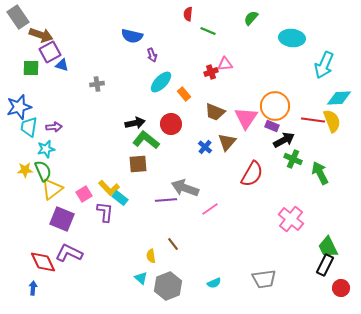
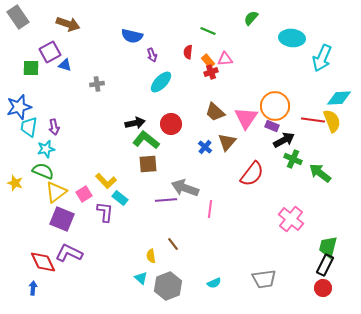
red semicircle at (188, 14): moved 38 px down
brown arrow at (41, 35): moved 27 px right, 11 px up
pink triangle at (225, 64): moved 5 px up
blue triangle at (62, 65): moved 3 px right
cyan arrow at (324, 65): moved 2 px left, 7 px up
orange rectangle at (184, 94): moved 24 px right, 33 px up
brown trapezoid at (215, 112): rotated 20 degrees clockwise
purple arrow at (54, 127): rotated 84 degrees clockwise
brown square at (138, 164): moved 10 px right
yellow star at (25, 170): moved 10 px left, 13 px down; rotated 21 degrees clockwise
green semicircle at (43, 171): rotated 45 degrees counterclockwise
green arrow at (320, 173): rotated 25 degrees counterclockwise
red semicircle at (252, 174): rotated 8 degrees clockwise
yellow L-shape at (109, 188): moved 3 px left, 7 px up
yellow triangle at (52, 189): moved 4 px right, 3 px down
pink line at (210, 209): rotated 48 degrees counterclockwise
green trapezoid at (328, 247): rotated 40 degrees clockwise
red circle at (341, 288): moved 18 px left
